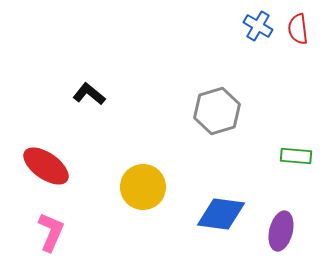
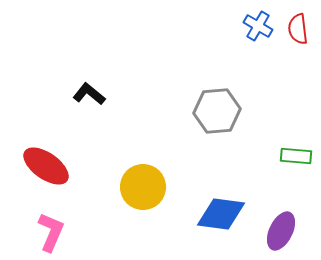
gray hexagon: rotated 12 degrees clockwise
purple ellipse: rotated 12 degrees clockwise
